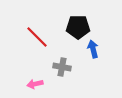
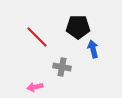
pink arrow: moved 3 px down
